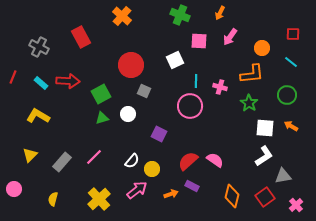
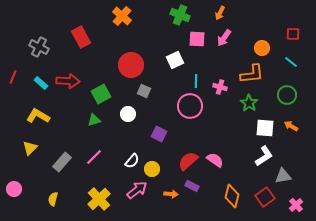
pink arrow at (230, 37): moved 6 px left, 1 px down
pink square at (199, 41): moved 2 px left, 2 px up
green triangle at (102, 118): moved 8 px left, 2 px down
yellow triangle at (30, 155): moved 7 px up
orange arrow at (171, 194): rotated 24 degrees clockwise
